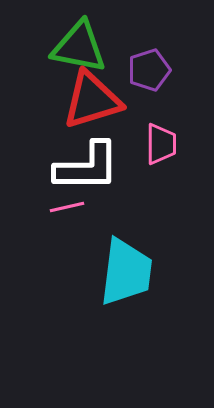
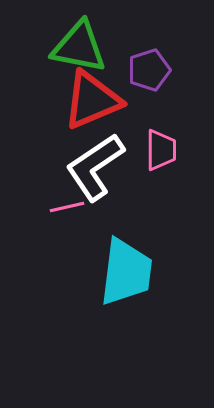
red triangle: rotated 6 degrees counterclockwise
pink trapezoid: moved 6 px down
white L-shape: moved 8 px right; rotated 146 degrees clockwise
